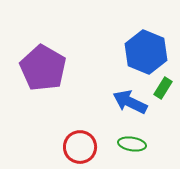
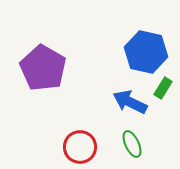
blue hexagon: rotated 9 degrees counterclockwise
green ellipse: rotated 56 degrees clockwise
